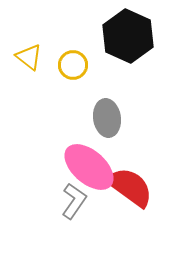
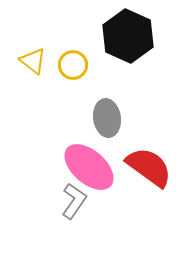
yellow triangle: moved 4 px right, 4 px down
red semicircle: moved 19 px right, 20 px up
